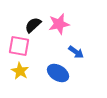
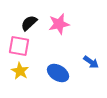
black semicircle: moved 4 px left, 2 px up
blue arrow: moved 15 px right, 10 px down
